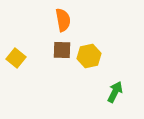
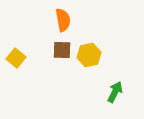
yellow hexagon: moved 1 px up
